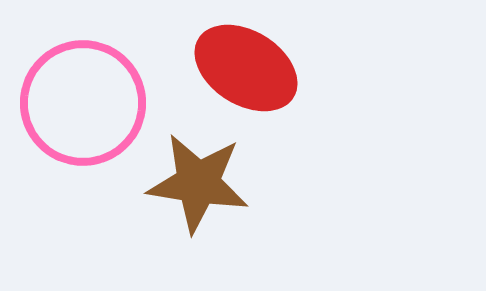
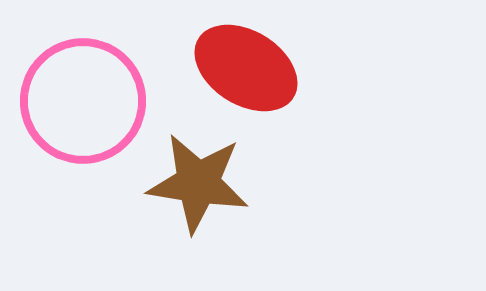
pink circle: moved 2 px up
